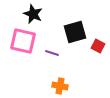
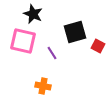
purple line: rotated 40 degrees clockwise
orange cross: moved 17 px left
